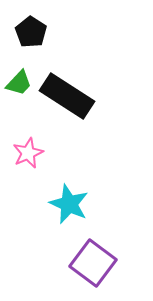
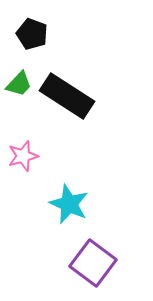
black pentagon: moved 1 px right, 2 px down; rotated 12 degrees counterclockwise
green trapezoid: moved 1 px down
pink star: moved 5 px left, 3 px down; rotated 8 degrees clockwise
